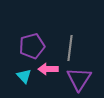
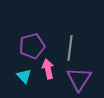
pink arrow: rotated 78 degrees clockwise
